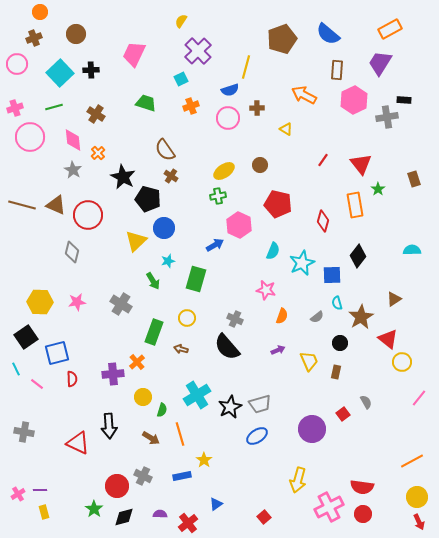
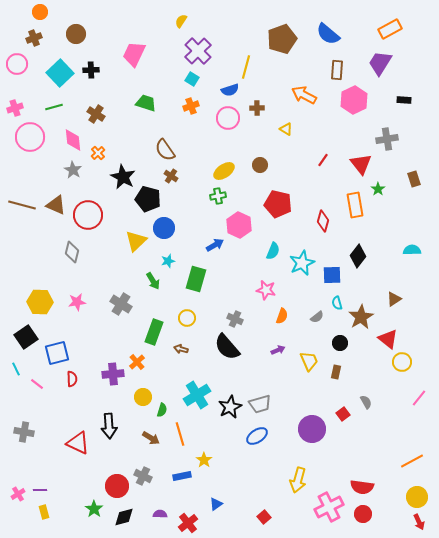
cyan square at (181, 79): moved 11 px right; rotated 32 degrees counterclockwise
gray cross at (387, 117): moved 22 px down
